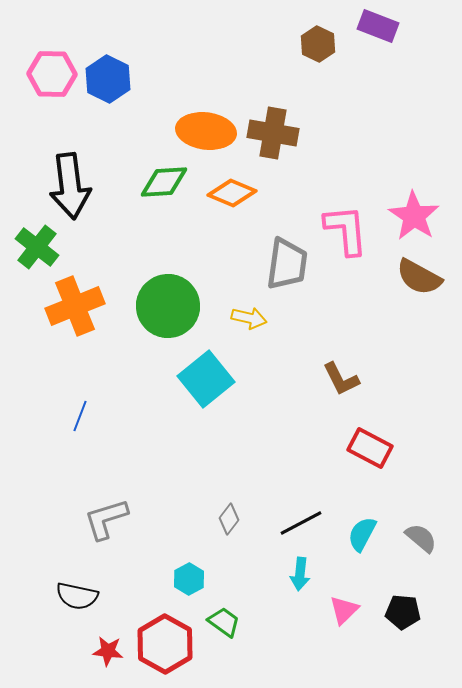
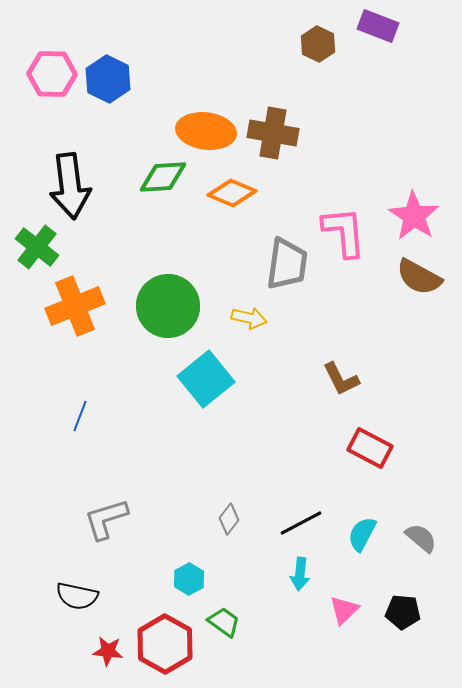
green diamond: moved 1 px left, 5 px up
pink L-shape: moved 2 px left, 2 px down
